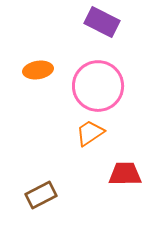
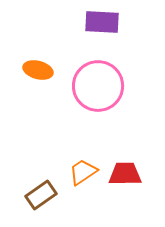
purple rectangle: rotated 24 degrees counterclockwise
orange ellipse: rotated 24 degrees clockwise
orange trapezoid: moved 7 px left, 39 px down
brown rectangle: rotated 8 degrees counterclockwise
